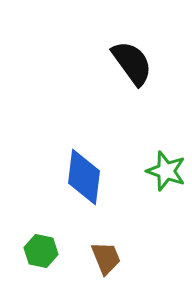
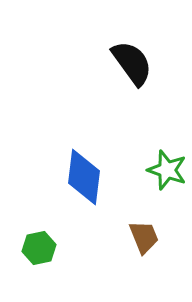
green star: moved 1 px right, 1 px up
green hexagon: moved 2 px left, 3 px up; rotated 24 degrees counterclockwise
brown trapezoid: moved 38 px right, 21 px up
